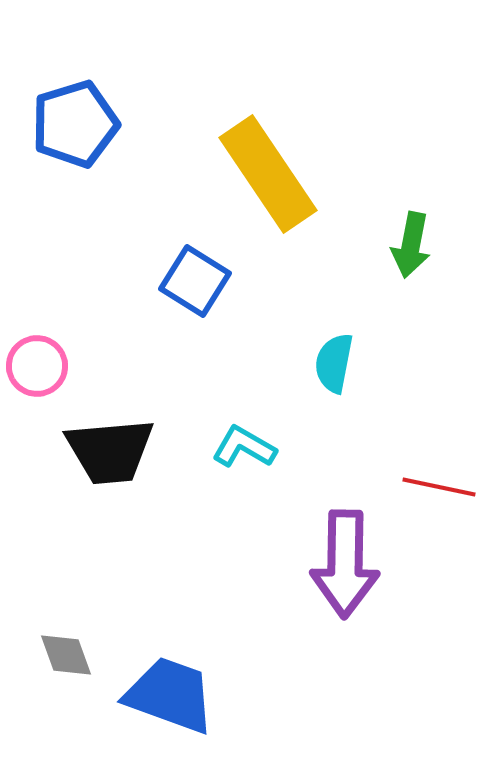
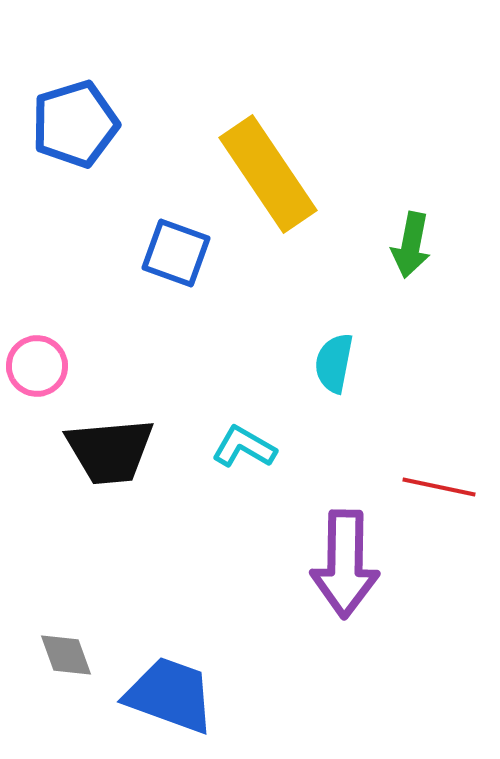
blue square: moved 19 px left, 28 px up; rotated 12 degrees counterclockwise
